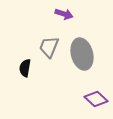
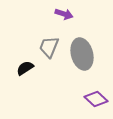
black semicircle: rotated 48 degrees clockwise
